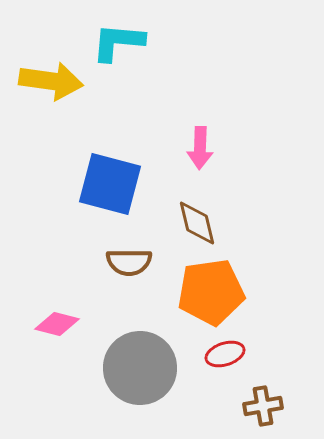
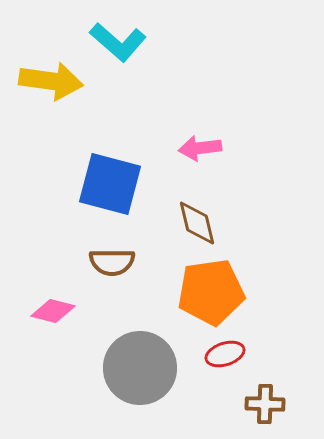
cyan L-shape: rotated 144 degrees counterclockwise
pink arrow: rotated 81 degrees clockwise
brown semicircle: moved 17 px left
pink diamond: moved 4 px left, 13 px up
brown cross: moved 2 px right, 2 px up; rotated 12 degrees clockwise
